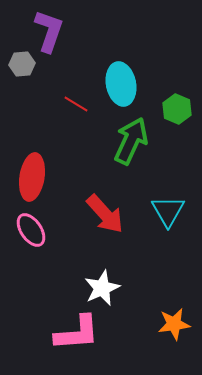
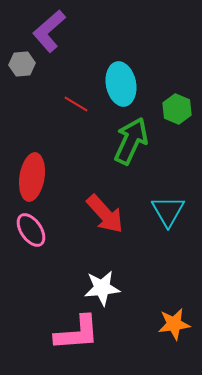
purple L-shape: rotated 150 degrees counterclockwise
white star: rotated 18 degrees clockwise
